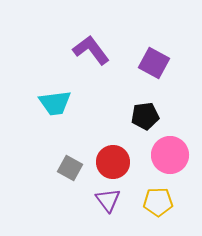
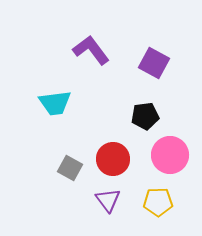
red circle: moved 3 px up
